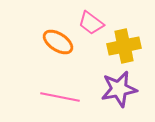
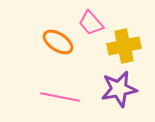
pink trapezoid: rotated 12 degrees clockwise
